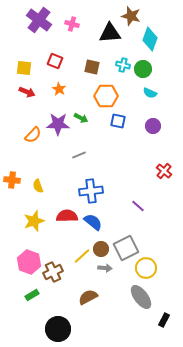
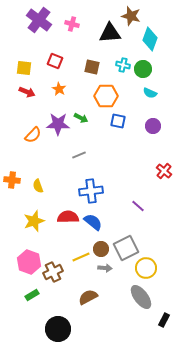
red semicircle: moved 1 px right, 1 px down
yellow line: moved 1 px left, 1 px down; rotated 18 degrees clockwise
